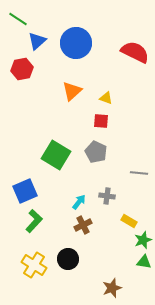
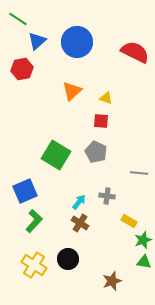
blue circle: moved 1 px right, 1 px up
brown cross: moved 3 px left, 2 px up; rotated 30 degrees counterclockwise
brown star: moved 7 px up
